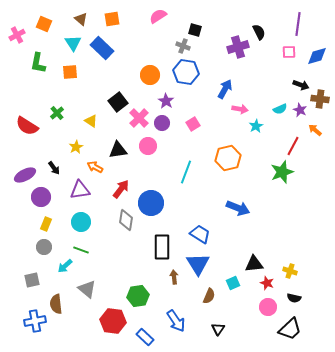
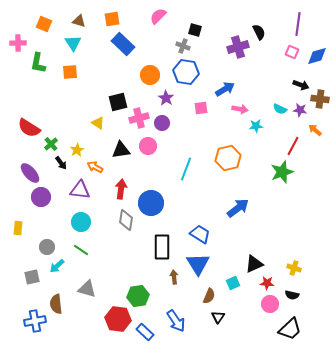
pink semicircle at (158, 16): rotated 12 degrees counterclockwise
brown triangle at (81, 19): moved 2 px left, 2 px down; rotated 24 degrees counterclockwise
pink cross at (17, 35): moved 1 px right, 8 px down; rotated 28 degrees clockwise
blue rectangle at (102, 48): moved 21 px right, 4 px up
pink square at (289, 52): moved 3 px right; rotated 24 degrees clockwise
blue arrow at (225, 89): rotated 30 degrees clockwise
purple star at (166, 101): moved 3 px up
black square at (118, 102): rotated 24 degrees clockwise
cyan semicircle at (280, 109): rotated 48 degrees clockwise
purple star at (300, 110): rotated 16 degrees counterclockwise
green cross at (57, 113): moved 6 px left, 31 px down
pink cross at (139, 118): rotated 30 degrees clockwise
yellow triangle at (91, 121): moved 7 px right, 2 px down
pink square at (193, 124): moved 8 px right, 16 px up; rotated 24 degrees clockwise
red semicircle at (27, 126): moved 2 px right, 2 px down
cyan star at (256, 126): rotated 24 degrees clockwise
yellow star at (76, 147): moved 1 px right, 3 px down
black triangle at (118, 150): moved 3 px right
black arrow at (54, 168): moved 7 px right, 5 px up
cyan line at (186, 172): moved 3 px up
purple ellipse at (25, 175): moved 5 px right, 2 px up; rotated 75 degrees clockwise
red arrow at (121, 189): rotated 30 degrees counterclockwise
purple triangle at (80, 190): rotated 15 degrees clockwise
blue arrow at (238, 208): rotated 60 degrees counterclockwise
yellow rectangle at (46, 224): moved 28 px left, 4 px down; rotated 16 degrees counterclockwise
gray circle at (44, 247): moved 3 px right
green line at (81, 250): rotated 14 degrees clockwise
black triangle at (254, 264): rotated 18 degrees counterclockwise
cyan arrow at (65, 266): moved 8 px left
yellow cross at (290, 271): moved 4 px right, 3 px up
gray square at (32, 280): moved 3 px up
red star at (267, 283): rotated 16 degrees counterclockwise
gray triangle at (87, 289): rotated 24 degrees counterclockwise
black semicircle at (294, 298): moved 2 px left, 3 px up
pink circle at (268, 307): moved 2 px right, 3 px up
red hexagon at (113, 321): moved 5 px right, 2 px up
black triangle at (218, 329): moved 12 px up
blue rectangle at (145, 337): moved 5 px up
